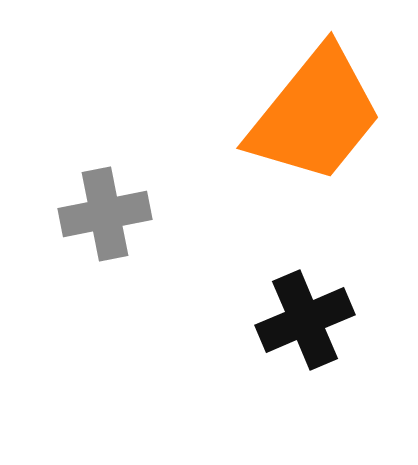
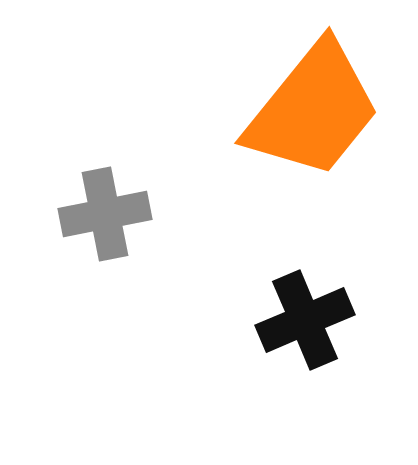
orange trapezoid: moved 2 px left, 5 px up
